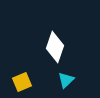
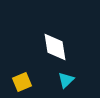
white diamond: rotated 28 degrees counterclockwise
